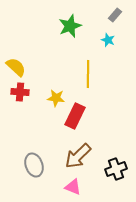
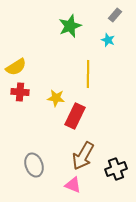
yellow semicircle: rotated 105 degrees clockwise
brown arrow: moved 5 px right; rotated 16 degrees counterclockwise
pink triangle: moved 2 px up
